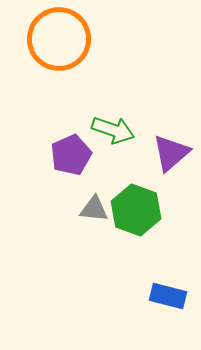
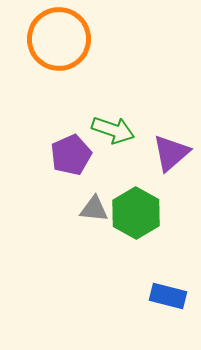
green hexagon: moved 3 px down; rotated 9 degrees clockwise
